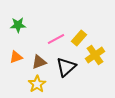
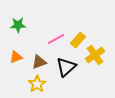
yellow rectangle: moved 1 px left, 2 px down
